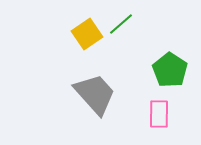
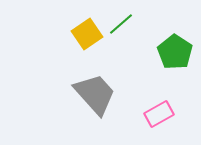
green pentagon: moved 5 px right, 18 px up
pink rectangle: rotated 60 degrees clockwise
